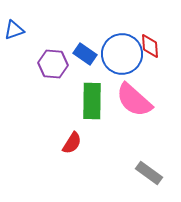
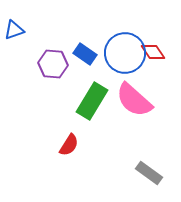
red diamond: moved 3 px right, 6 px down; rotated 30 degrees counterclockwise
blue circle: moved 3 px right, 1 px up
green rectangle: rotated 30 degrees clockwise
red semicircle: moved 3 px left, 2 px down
